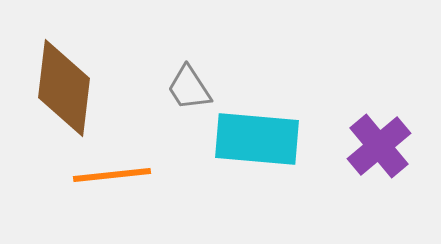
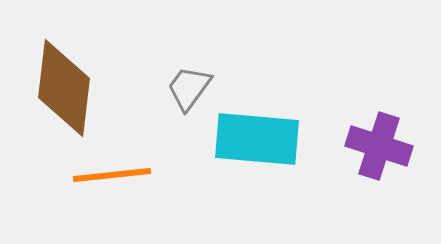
gray trapezoid: rotated 69 degrees clockwise
purple cross: rotated 32 degrees counterclockwise
